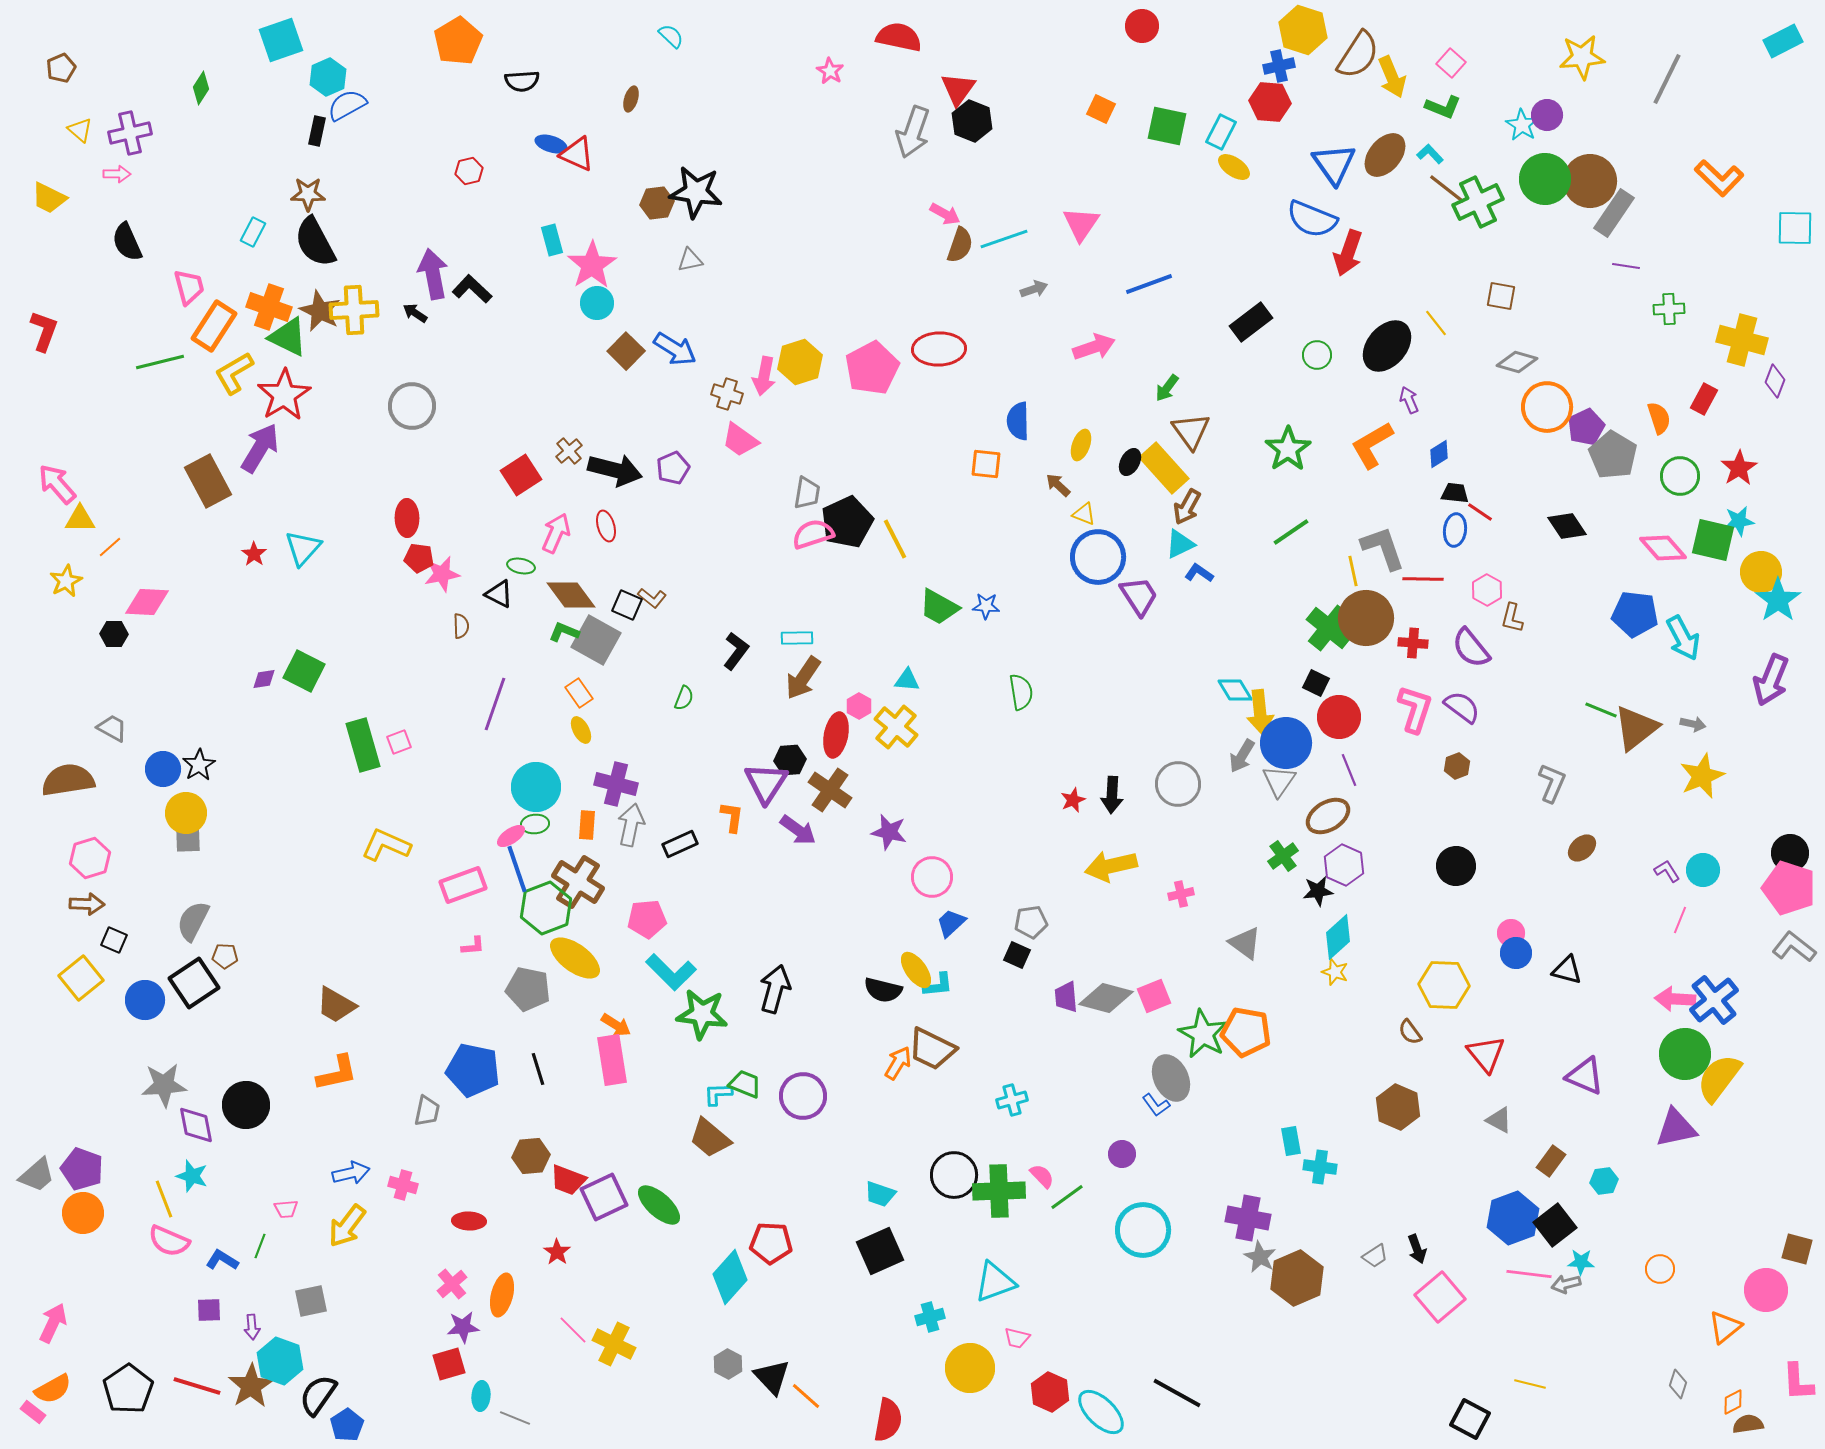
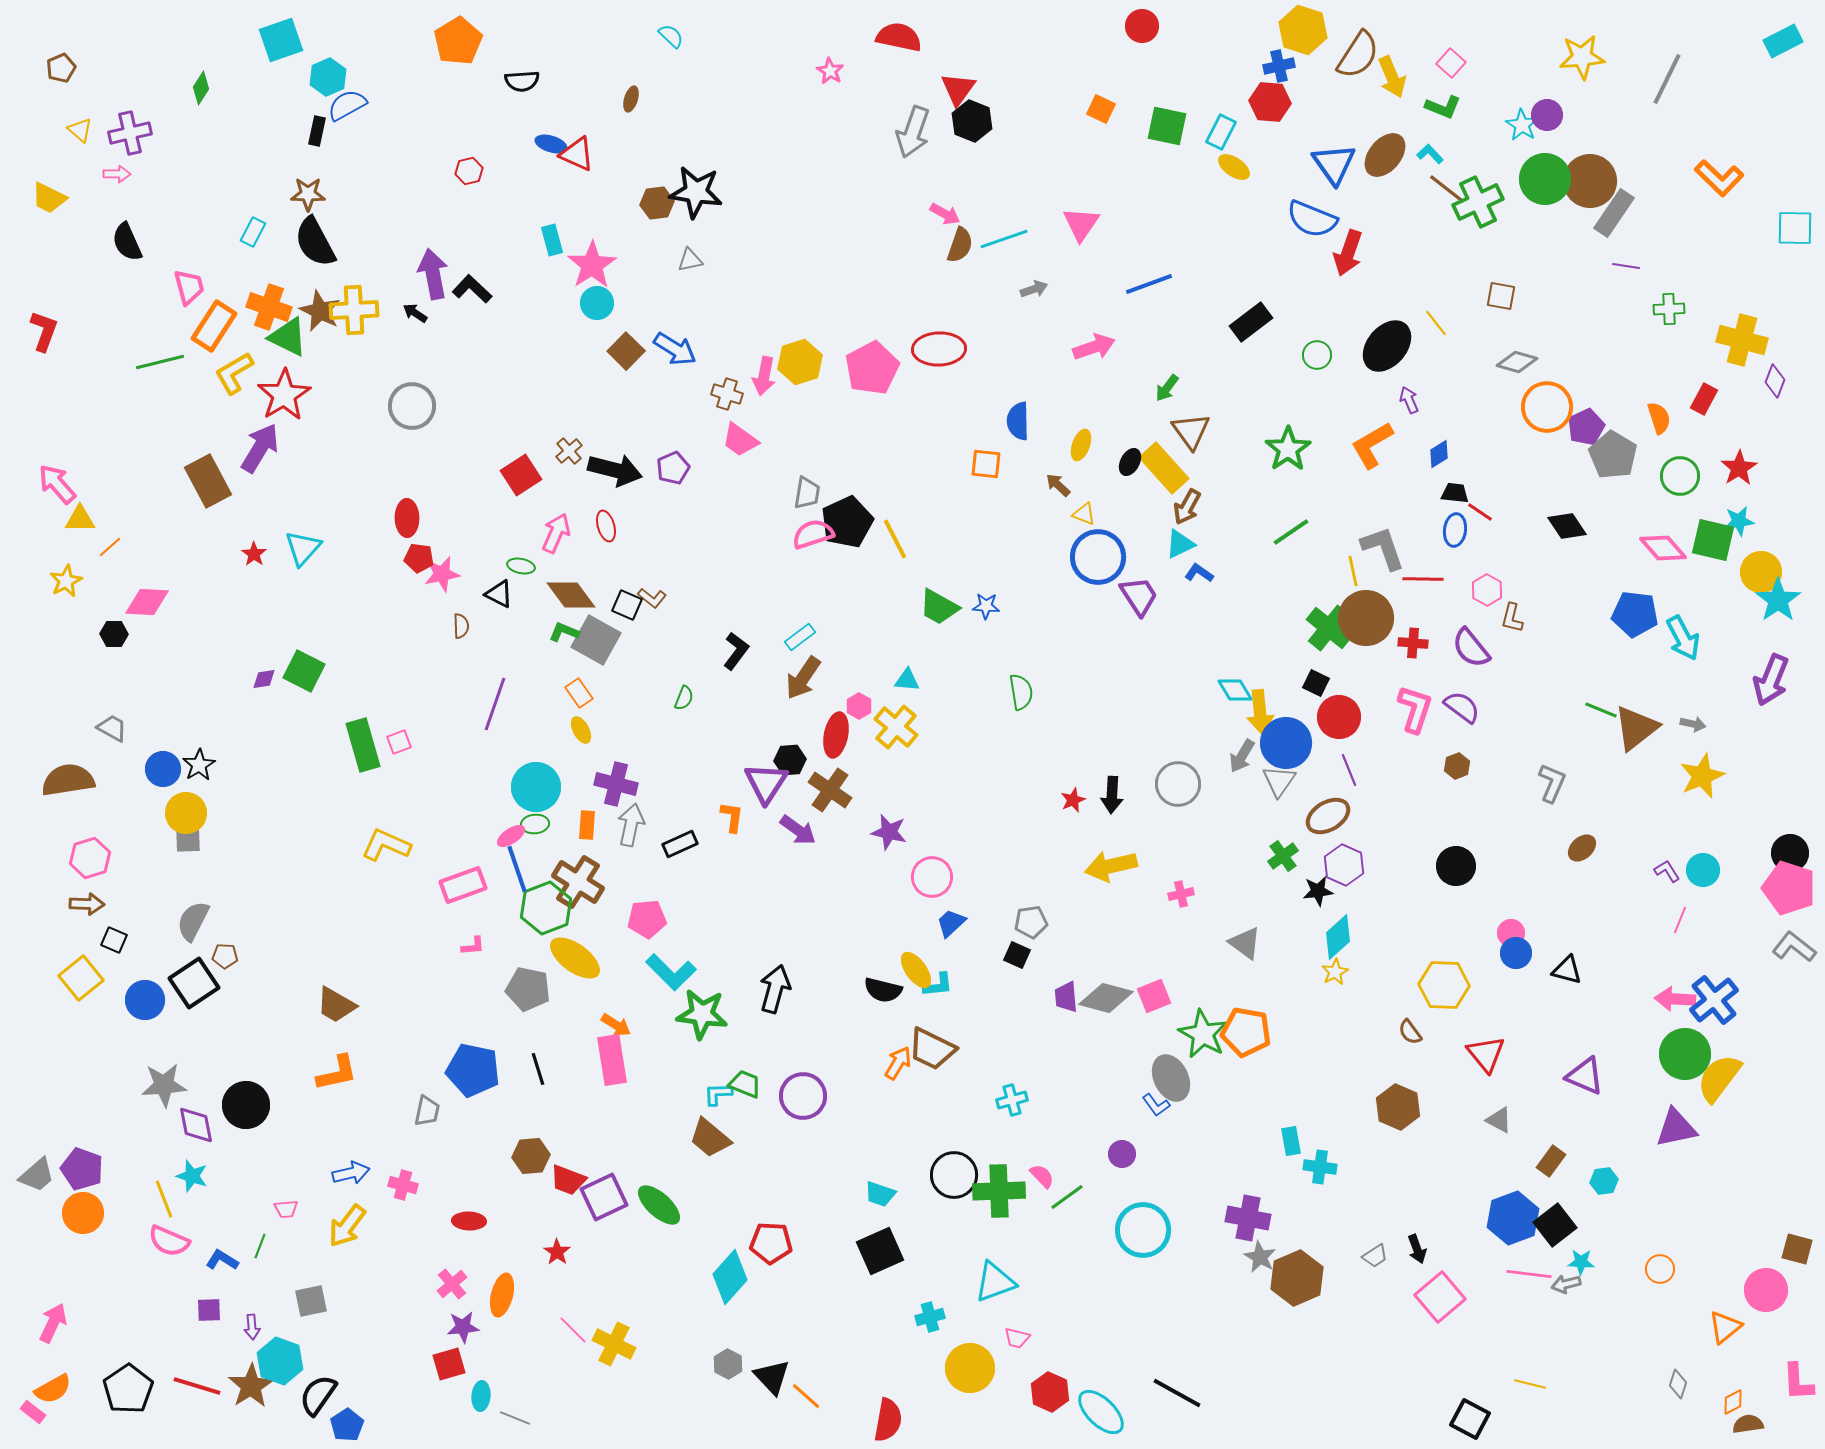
cyan rectangle at (797, 638): moved 3 px right, 1 px up; rotated 36 degrees counterclockwise
yellow star at (1335, 972): rotated 24 degrees clockwise
